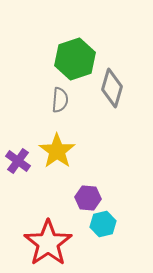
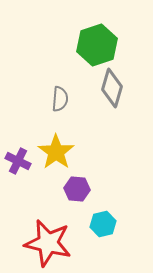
green hexagon: moved 22 px right, 14 px up
gray semicircle: moved 1 px up
yellow star: moved 1 px left, 1 px down
purple cross: rotated 10 degrees counterclockwise
purple hexagon: moved 11 px left, 9 px up
red star: rotated 24 degrees counterclockwise
